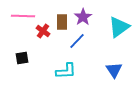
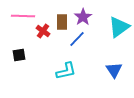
blue line: moved 2 px up
black square: moved 3 px left, 3 px up
cyan L-shape: rotated 10 degrees counterclockwise
